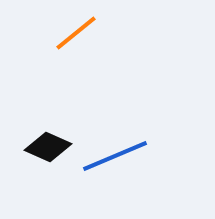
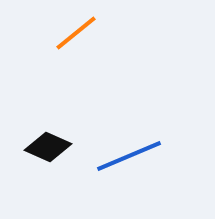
blue line: moved 14 px right
